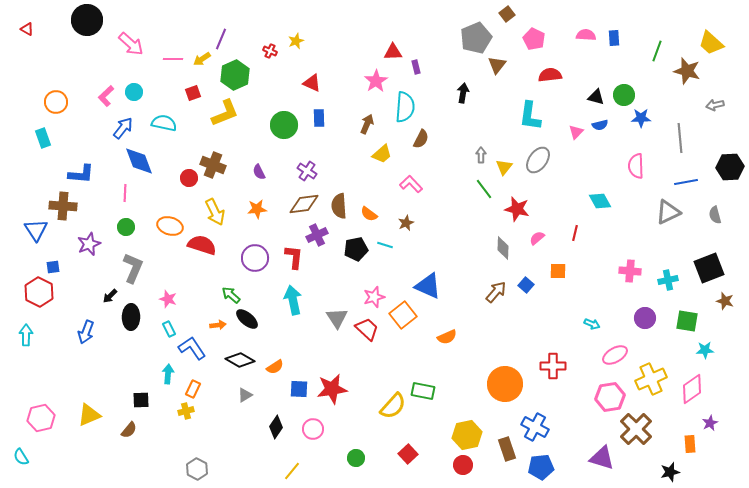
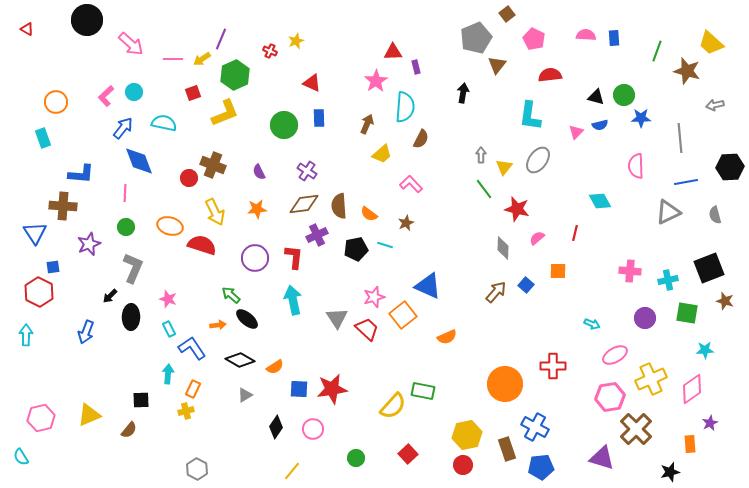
blue triangle at (36, 230): moved 1 px left, 3 px down
green square at (687, 321): moved 8 px up
